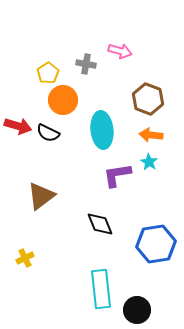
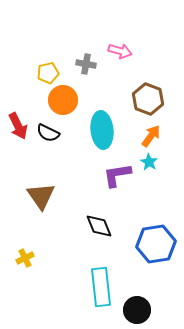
yellow pentagon: rotated 20 degrees clockwise
red arrow: rotated 48 degrees clockwise
orange arrow: moved 1 px down; rotated 120 degrees clockwise
brown triangle: rotated 28 degrees counterclockwise
black diamond: moved 1 px left, 2 px down
cyan rectangle: moved 2 px up
